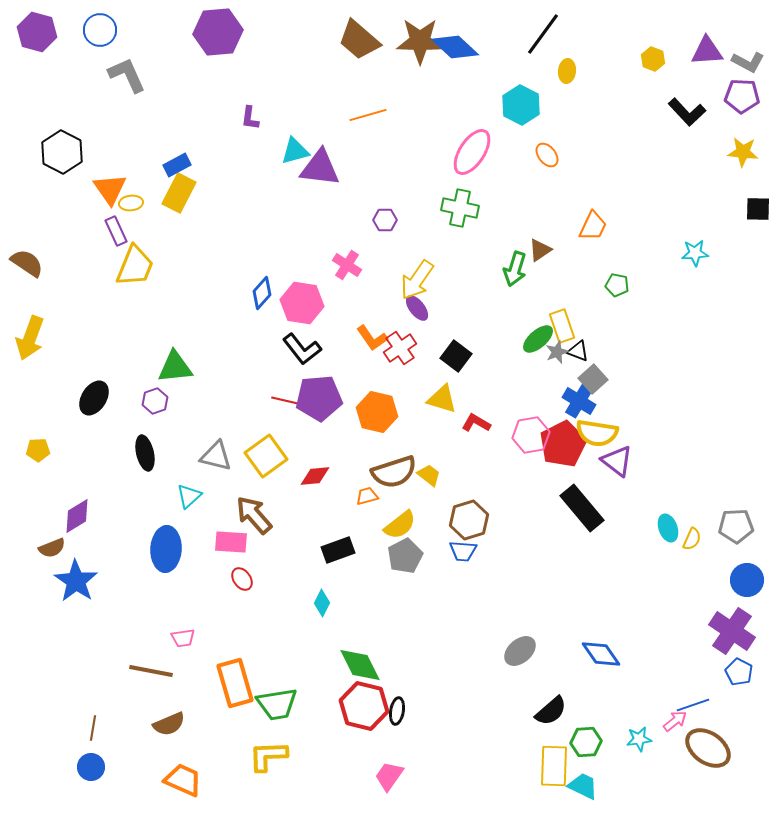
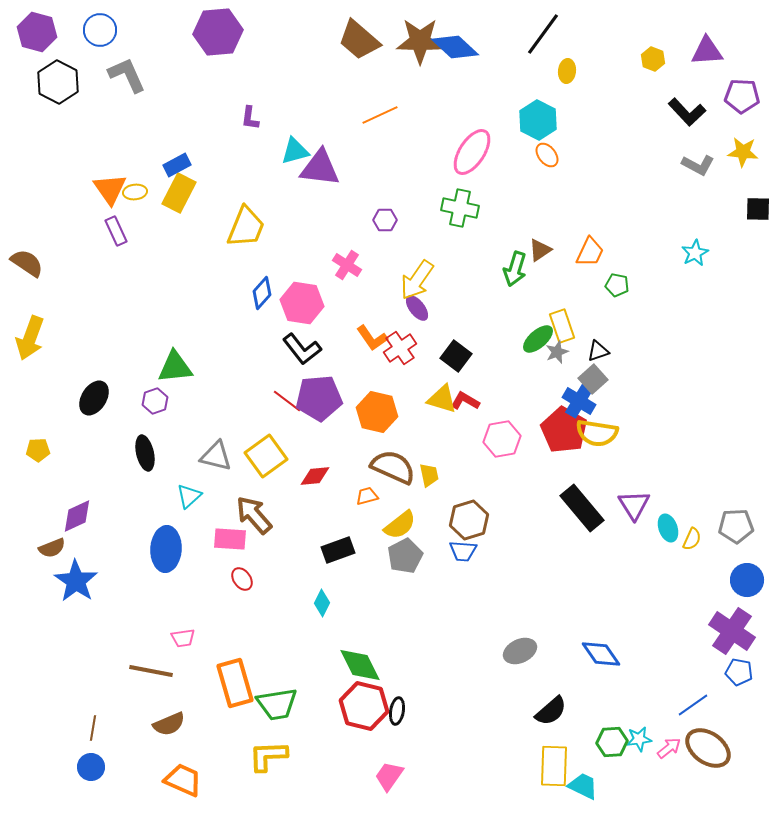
gray L-shape at (748, 62): moved 50 px left, 103 px down
cyan hexagon at (521, 105): moved 17 px right, 15 px down
orange line at (368, 115): moved 12 px right; rotated 9 degrees counterclockwise
black hexagon at (62, 152): moved 4 px left, 70 px up
yellow ellipse at (131, 203): moved 4 px right, 11 px up
orange trapezoid at (593, 226): moved 3 px left, 26 px down
cyan star at (695, 253): rotated 24 degrees counterclockwise
yellow trapezoid at (135, 266): moved 111 px right, 39 px up
black triangle at (578, 351): moved 20 px right; rotated 40 degrees counterclockwise
red line at (287, 401): rotated 24 degrees clockwise
red L-shape at (476, 423): moved 11 px left, 22 px up
pink hexagon at (531, 435): moved 29 px left, 4 px down
red pentagon at (563, 444): moved 1 px right, 14 px up; rotated 15 degrees counterclockwise
purple triangle at (617, 461): moved 17 px right, 44 px down; rotated 20 degrees clockwise
brown semicircle at (394, 472): moved 1 px left, 5 px up; rotated 138 degrees counterclockwise
yellow trapezoid at (429, 475): rotated 40 degrees clockwise
purple diamond at (77, 516): rotated 6 degrees clockwise
pink rectangle at (231, 542): moved 1 px left, 3 px up
gray ellipse at (520, 651): rotated 16 degrees clockwise
blue pentagon at (739, 672): rotated 16 degrees counterclockwise
blue line at (693, 705): rotated 16 degrees counterclockwise
pink arrow at (675, 721): moved 6 px left, 27 px down
green hexagon at (586, 742): moved 26 px right
